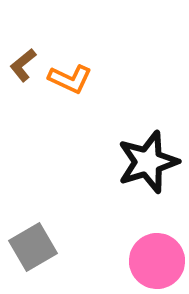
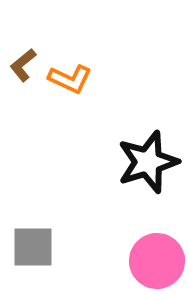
gray square: rotated 30 degrees clockwise
